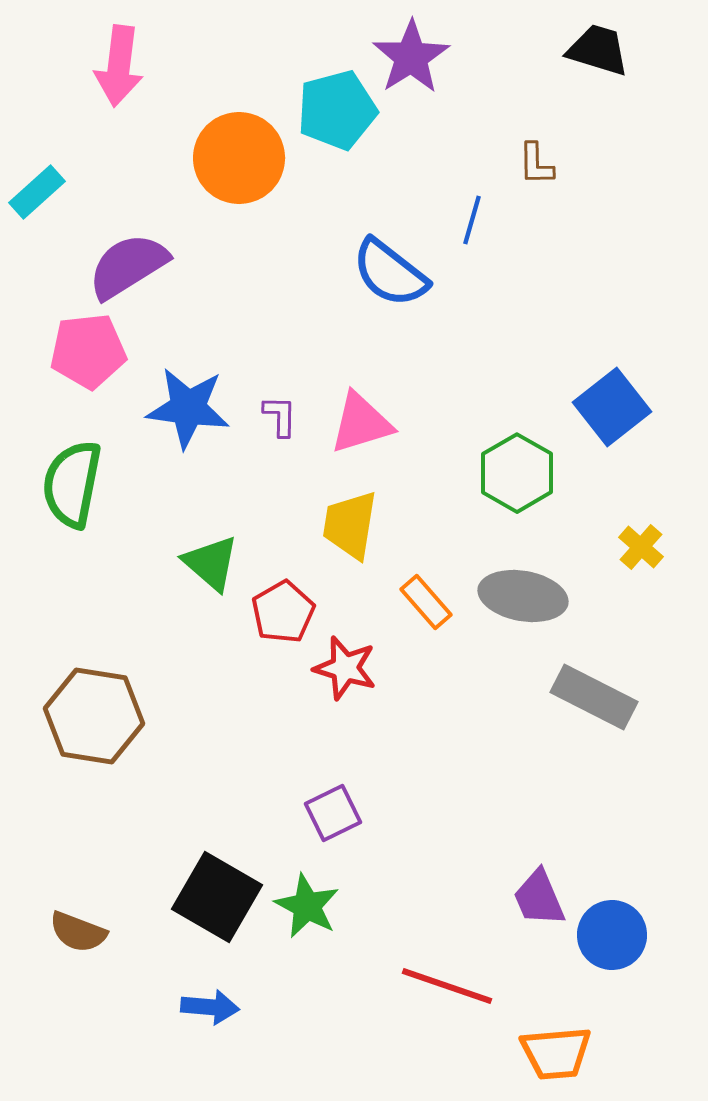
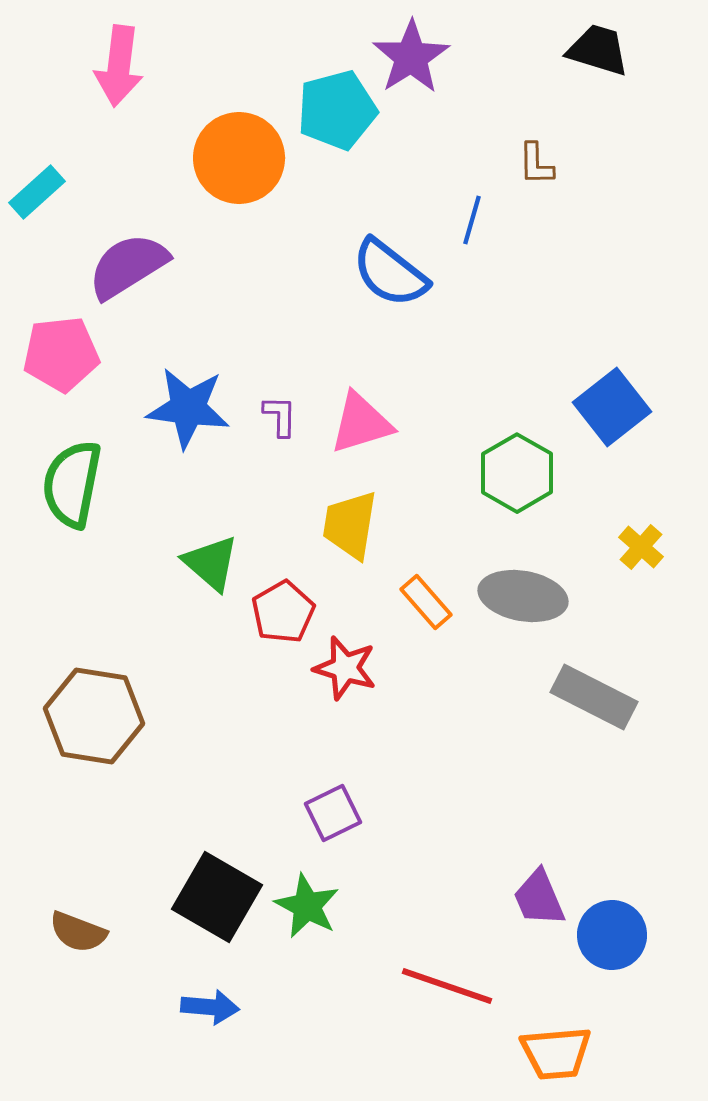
pink pentagon: moved 27 px left, 3 px down
